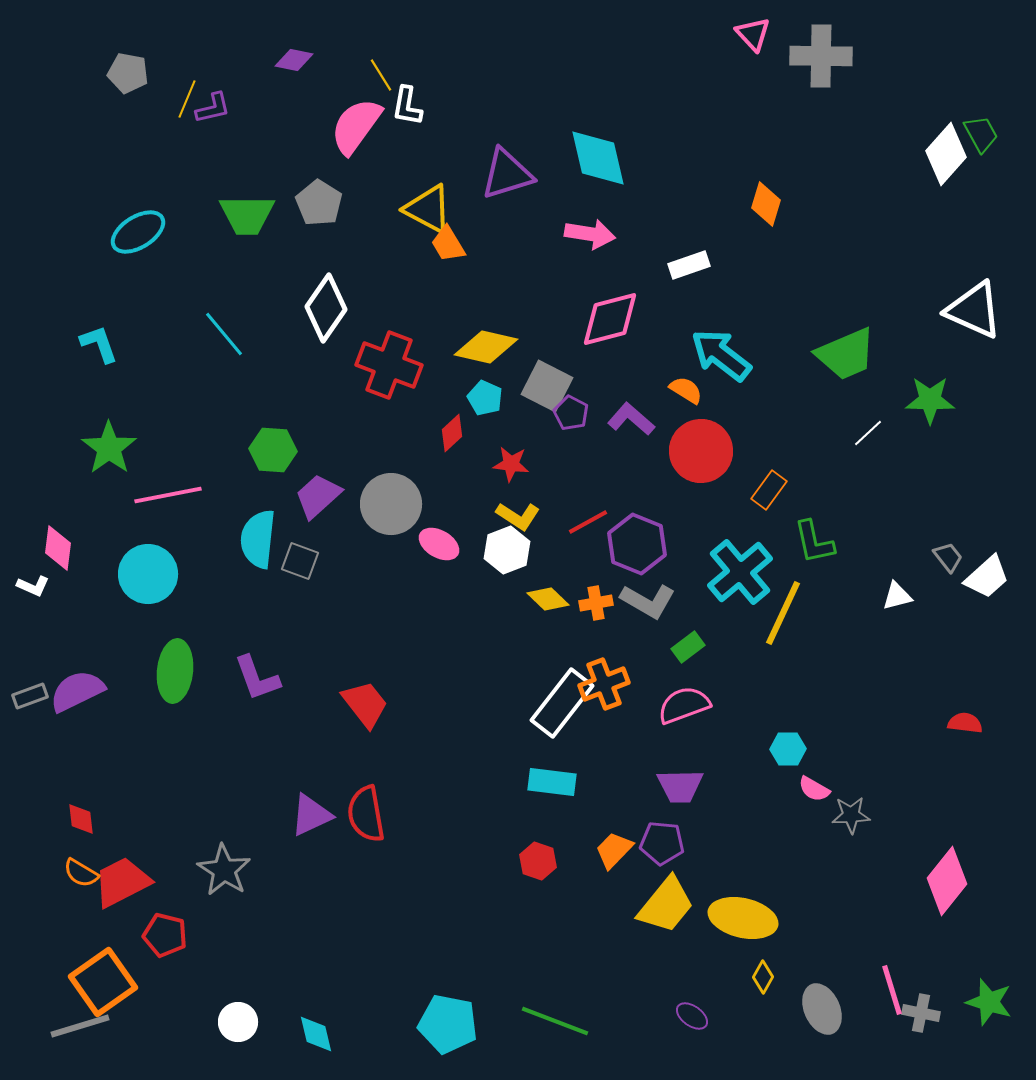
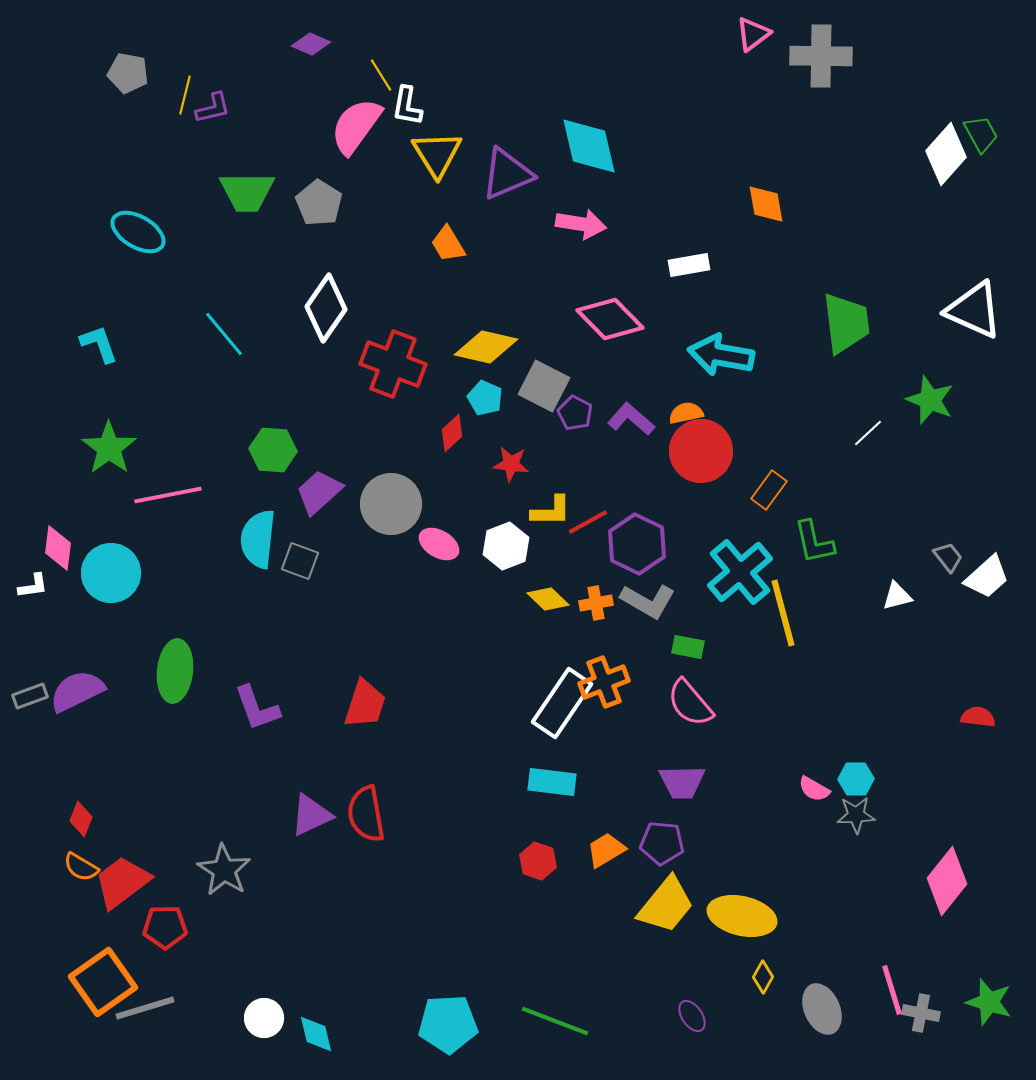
pink triangle at (753, 34): rotated 36 degrees clockwise
purple diamond at (294, 60): moved 17 px right, 16 px up; rotated 12 degrees clockwise
yellow line at (187, 99): moved 2 px left, 4 px up; rotated 9 degrees counterclockwise
cyan diamond at (598, 158): moved 9 px left, 12 px up
purple triangle at (507, 174): rotated 6 degrees counterclockwise
orange diamond at (766, 204): rotated 27 degrees counterclockwise
yellow triangle at (428, 209): moved 9 px right, 55 px up; rotated 30 degrees clockwise
green trapezoid at (247, 215): moved 23 px up
cyan ellipse at (138, 232): rotated 62 degrees clockwise
pink arrow at (590, 234): moved 9 px left, 10 px up
white rectangle at (689, 265): rotated 9 degrees clockwise
pink diamond at (610, 319): rotated 60 degrees clockwise
green trapezoid at (846, 354): moved 31 px up; rotated 74 degrees counterclockwise
cyan arrow at (721, 355): rotated 28 degrees counterclockwise
red cross at (389, 365): moved 4 px right, 1 px up
gray square at (547, 386): moved 3 px left
orange semicircle at (686, 390): moved 23 px down; rotated 44 degrees counterclockwise
green star at (930, 400): rotated 21 degrees clockwise
purple pentagon at (571, 413): moved 4 px right
purple trapezoid at (318, 496): moved 1 px right, 4 px up
yellow L-shape at (518, 516): moved 33 px right, 5 px up; rotated 33 degrees counterclockwise
purple hexagon at (637, 544): rotated 4 degrees clockwise
white hexagon at (507, 550): moved 1 px left, 4 px up
cyan circle at (148, 574): moved 37 px left, 1 px up
white L-shape at (33, 586): rotated 32 degrees counterclockwise
yellow line at (783, 613): rotated 40 degrees counterclockwise
green rectangle at (688, 647): rotated 48 degrees clockwise
purple L-shape at (257, 678): moved 30 px down
orange cross at (604, 684): moved 2 px up
white rectangle at (562, 703): rotated 4 degrees counterclockwise
red trapezoid at (365, 704): rotated 56 degrees clockwise
pink semicircle at (684, 705): moved 6 px right, 2 px up; rotated 110 degrees counterclockwise
red semicircle at (965, 723): moved 13 px right, 6 px up
cyan hexagon at (788, 749): moved 68 px right, 30 px down
purple trapezoid at (680, 786): moved 2 px right, 4 px up
gray star at (851, 815): moved 5 px right
red diamond at (81, 819): rotated 28 degrees clockwise
orange trapezoid at (614, 850): moved 8 px left; rotated 15 degrees clockwise
orange semicircle at (81, 873): moved 6 px up
red trapezoid at (122, 882): rotated 10 degrees counterclockwise
yellow ellipse at (743, 918): moved 1 px left, 2 px up
red pentagon at (165, 935): moved 8 px up; rotated 15 degrees counterclockwise
purple ellipse at (692, 1016): rotated 20 degrees clockwise
white circle at (238, 1022): moved 26 px right, 4 px up
cyan pentagon at (448, 1024): rotated 14 degrees counterclockwise
gray line at (80, 1026): moved 65 px right, 18 px up
